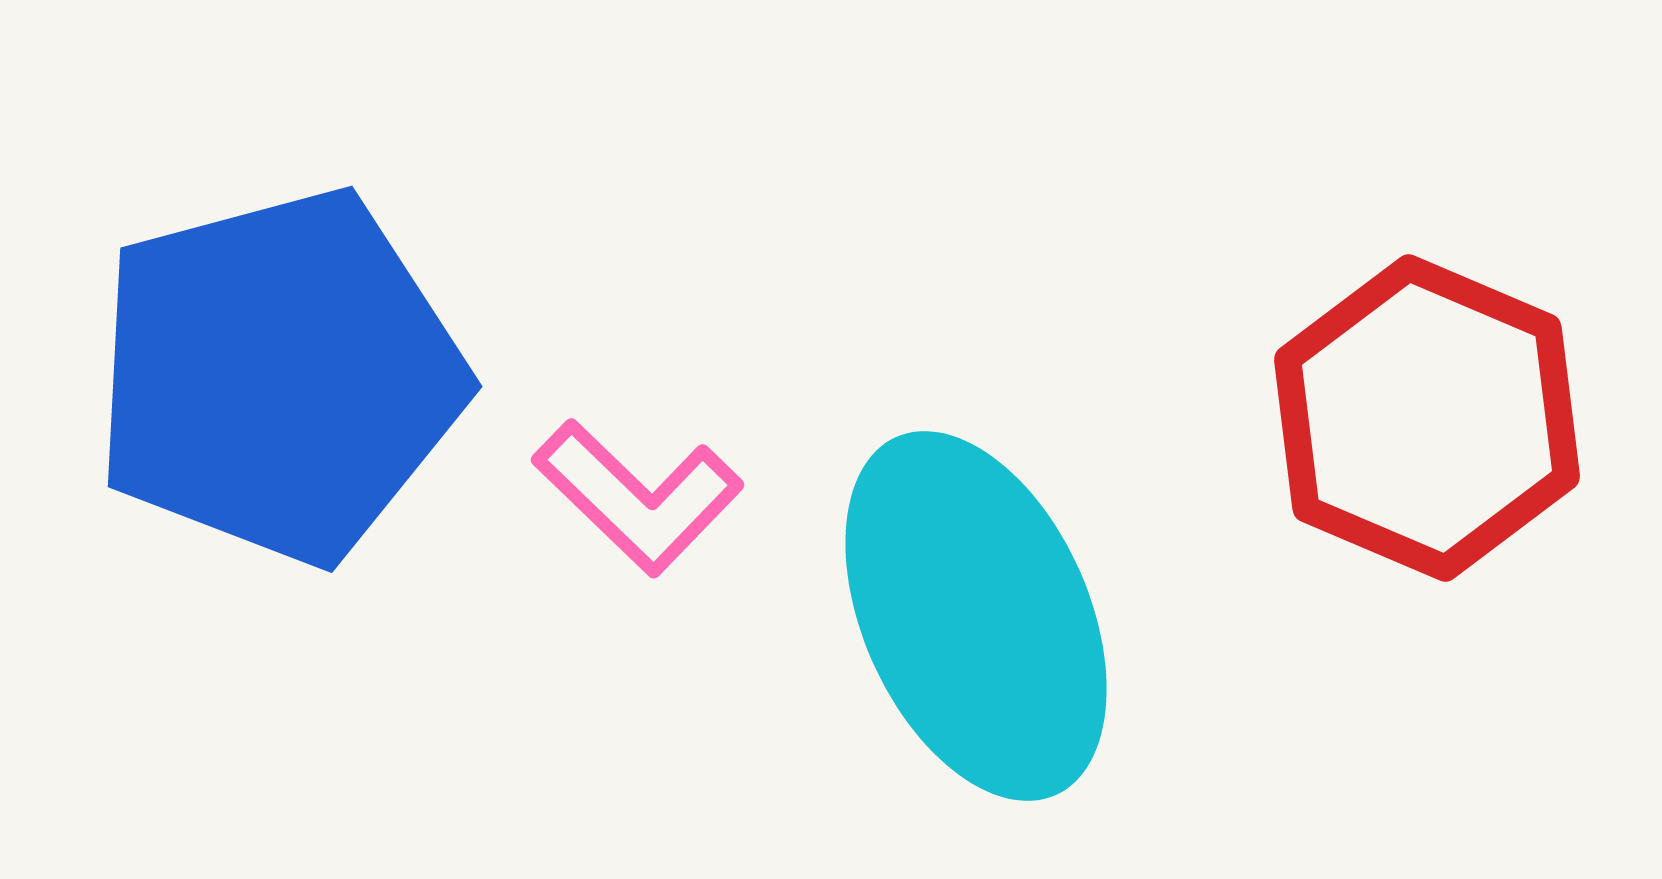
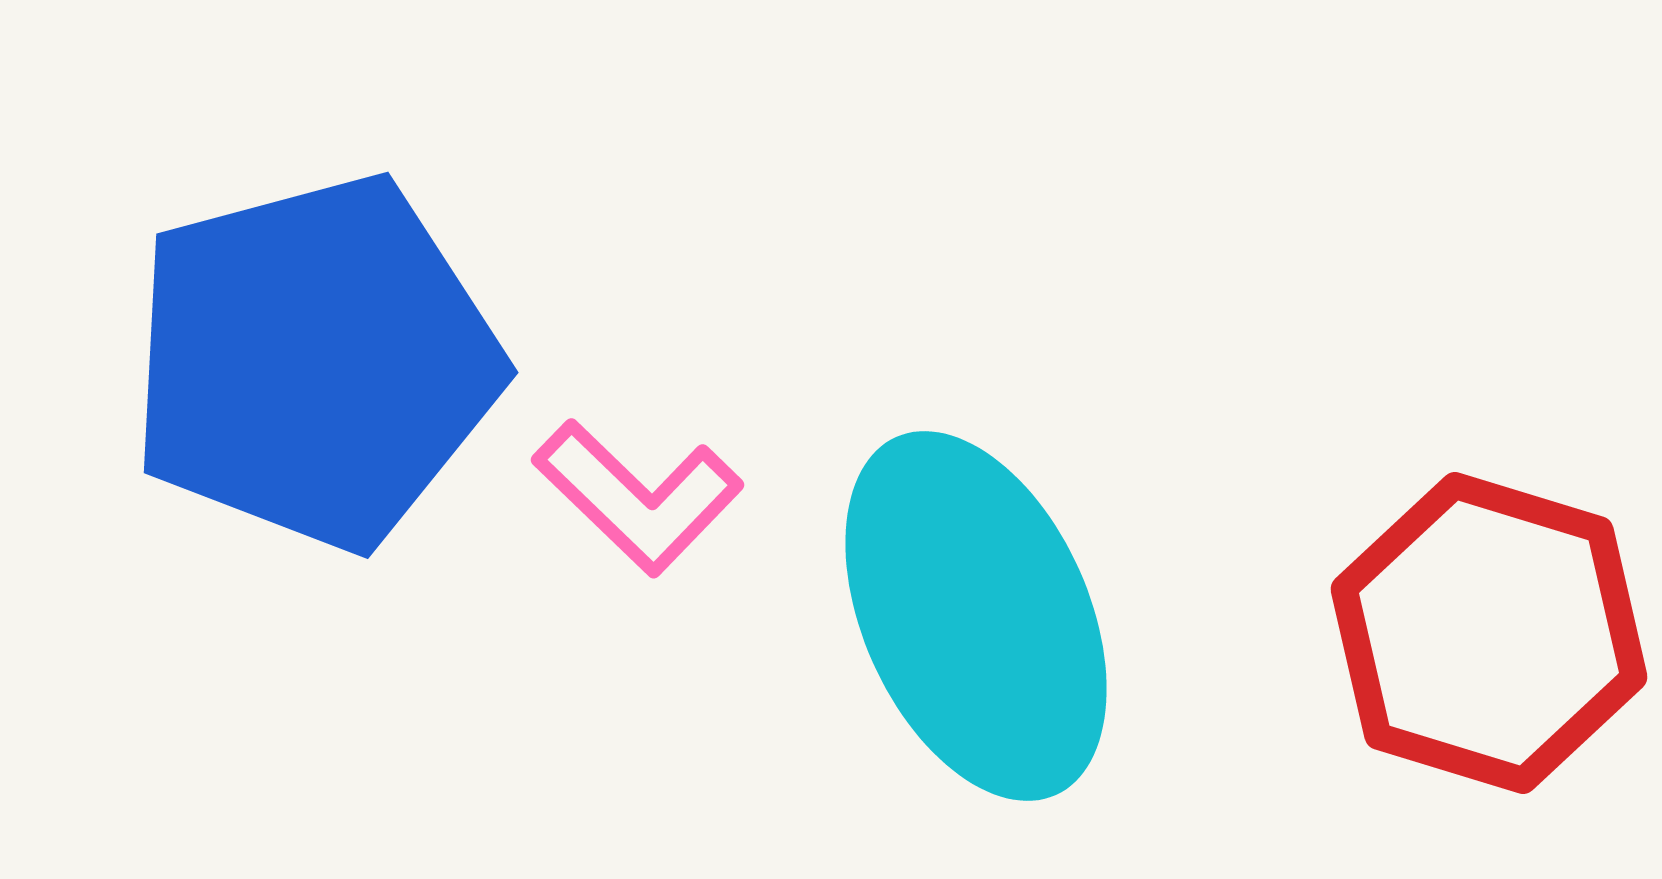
blue pentagon: moved 36 px right, 14 px up
red hexagon: moved 62 px right, 215 px down; rotated 6 degrees counterclockwise
